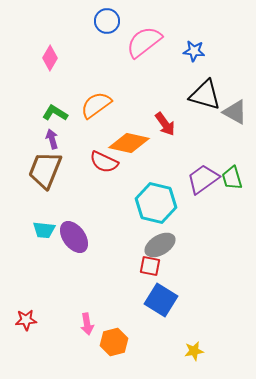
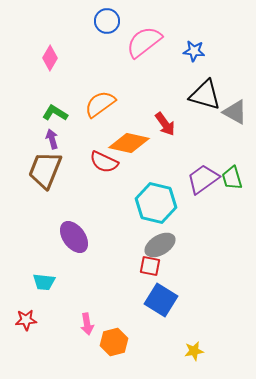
orange semicircle: moved 4 px right, 1 px up
cyan trapezoid: moved 52 px down
